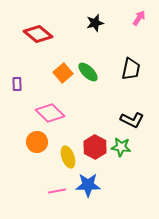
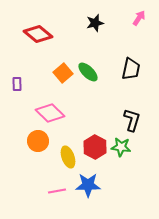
black L-shape: rotated 100 degrees counterclockwise
orange circle: moved 1 px right, 1 px up
